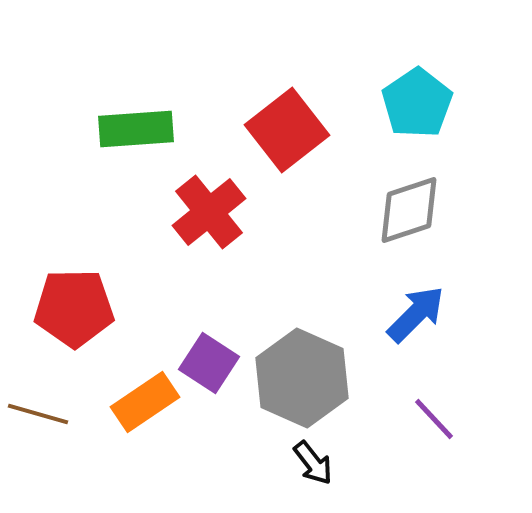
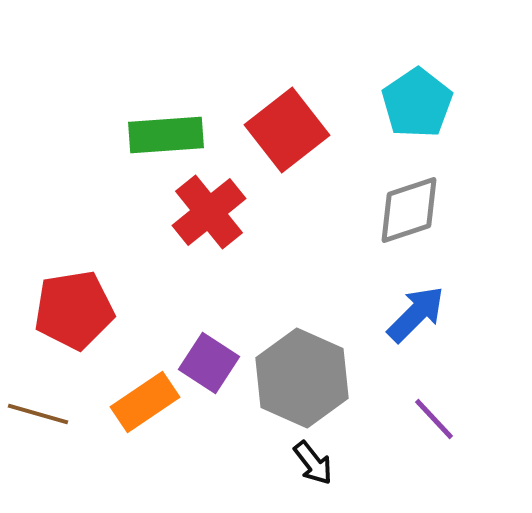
green rectangle: moved 30 px right, 6 px down
red pentagon: moved 2 px down; rotated 8 degrees counterclockwise
